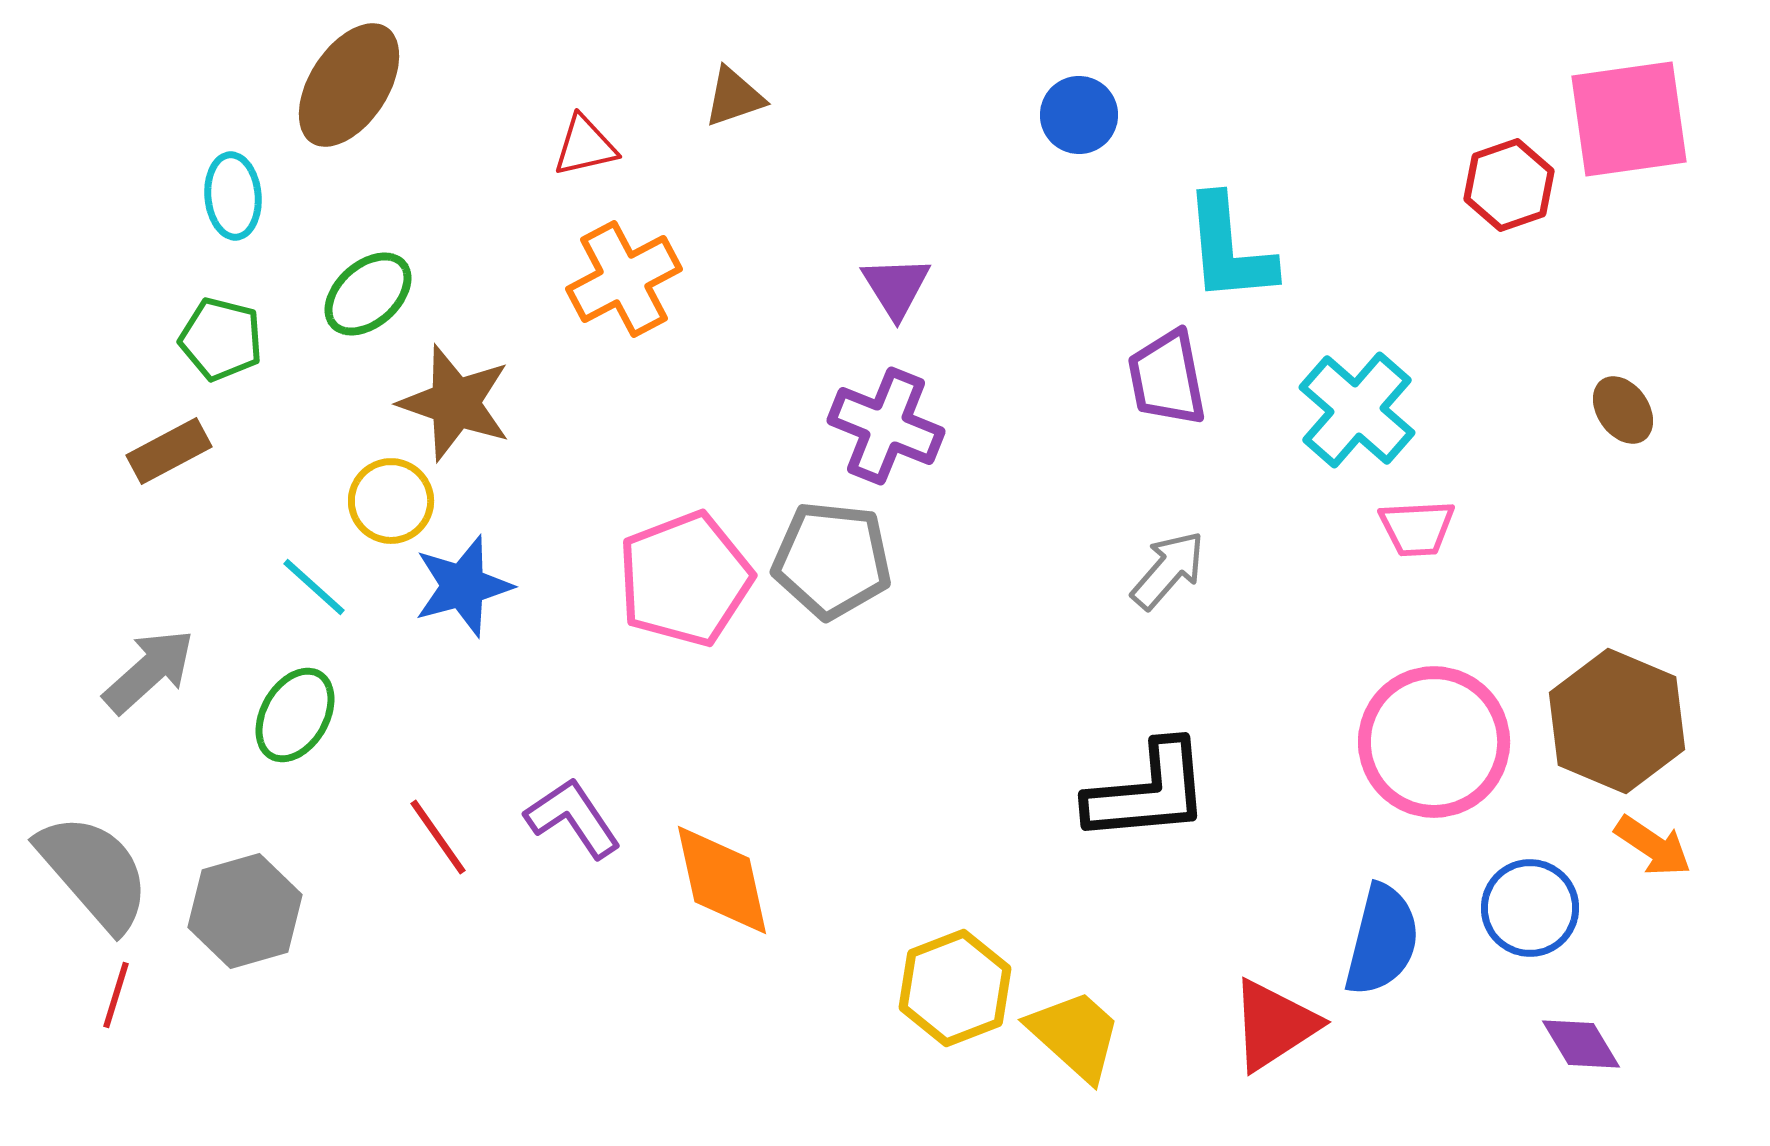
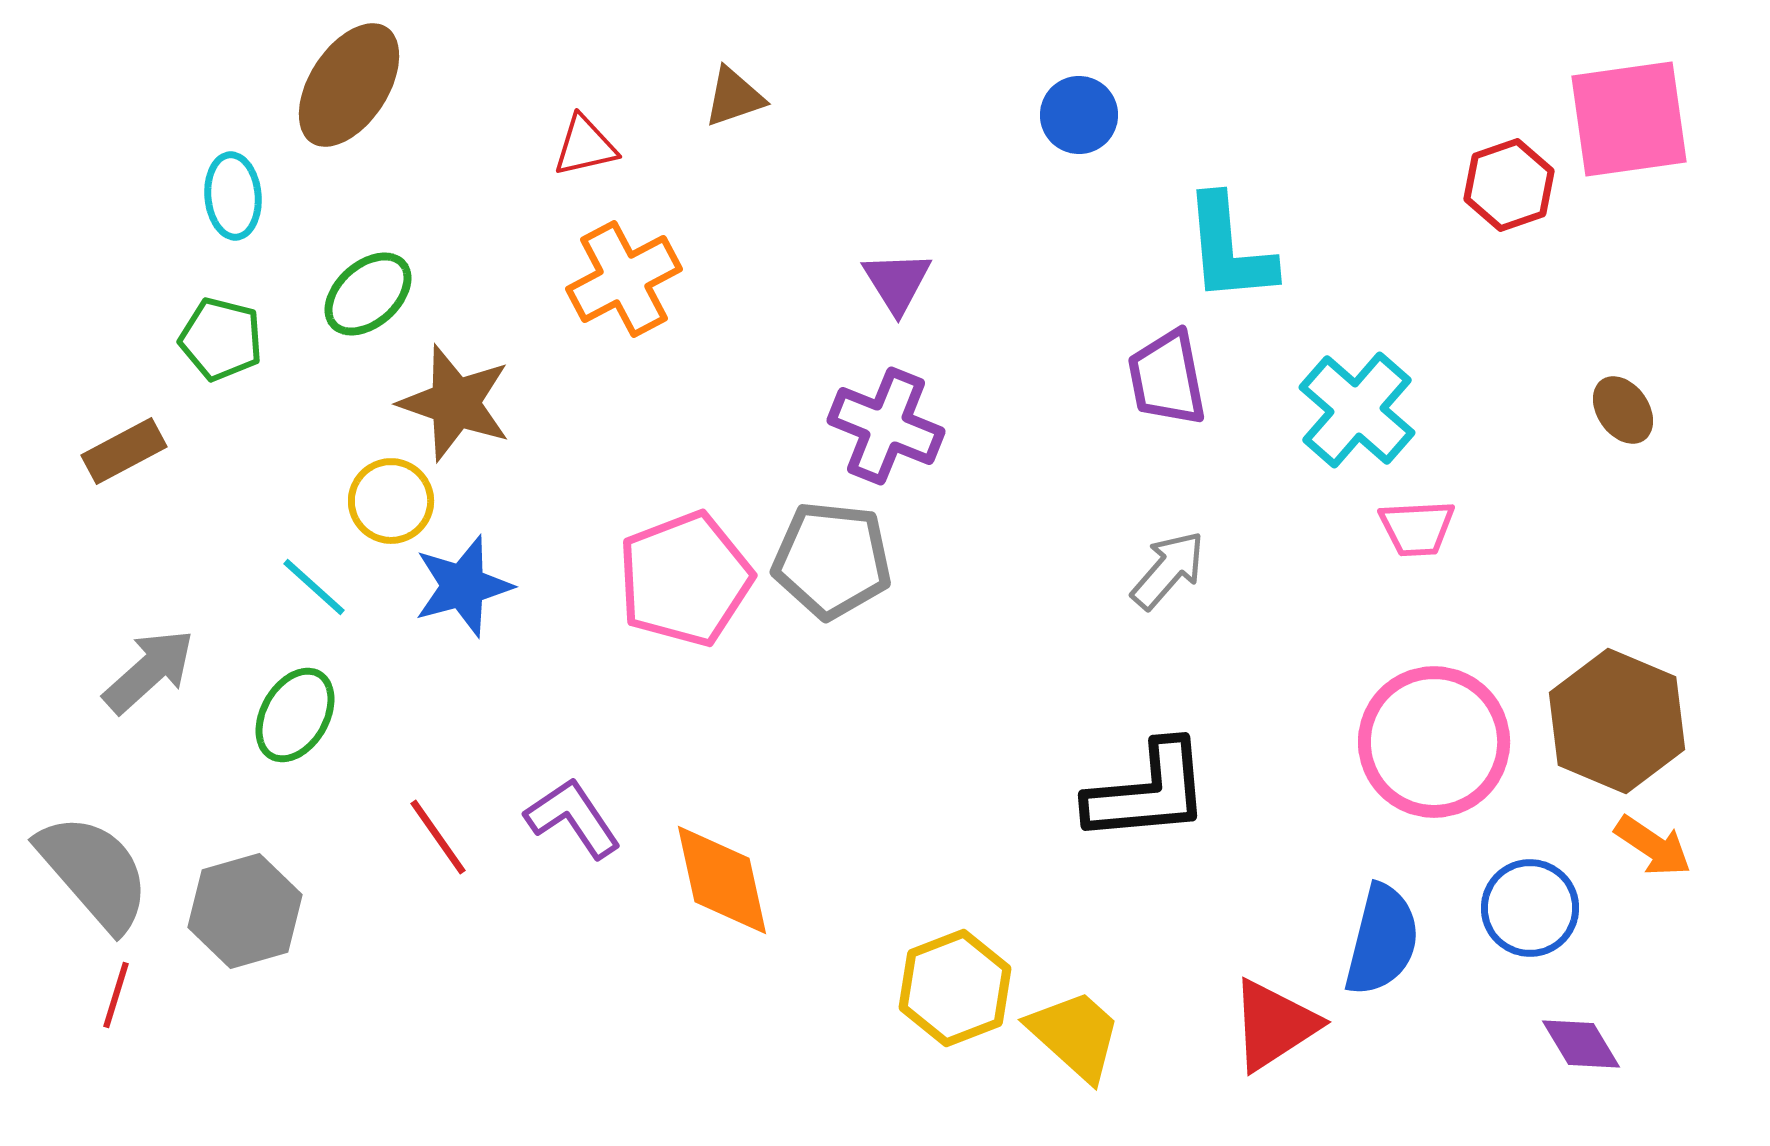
purple triangle at (896, 287): moved 1 px right, 5 px up
brown rectangle at (169, 451): moved 45 px left
